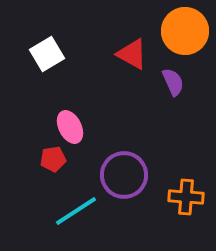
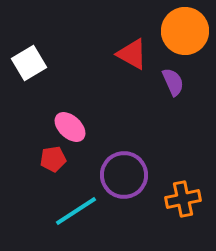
white square: moved 18 px left, 9 px down
pink ellipse: rotated 20 degrees counterclockwise
orange cross: moved 3 px left, 2 px down; rotated 16 degrees counterclockwise
